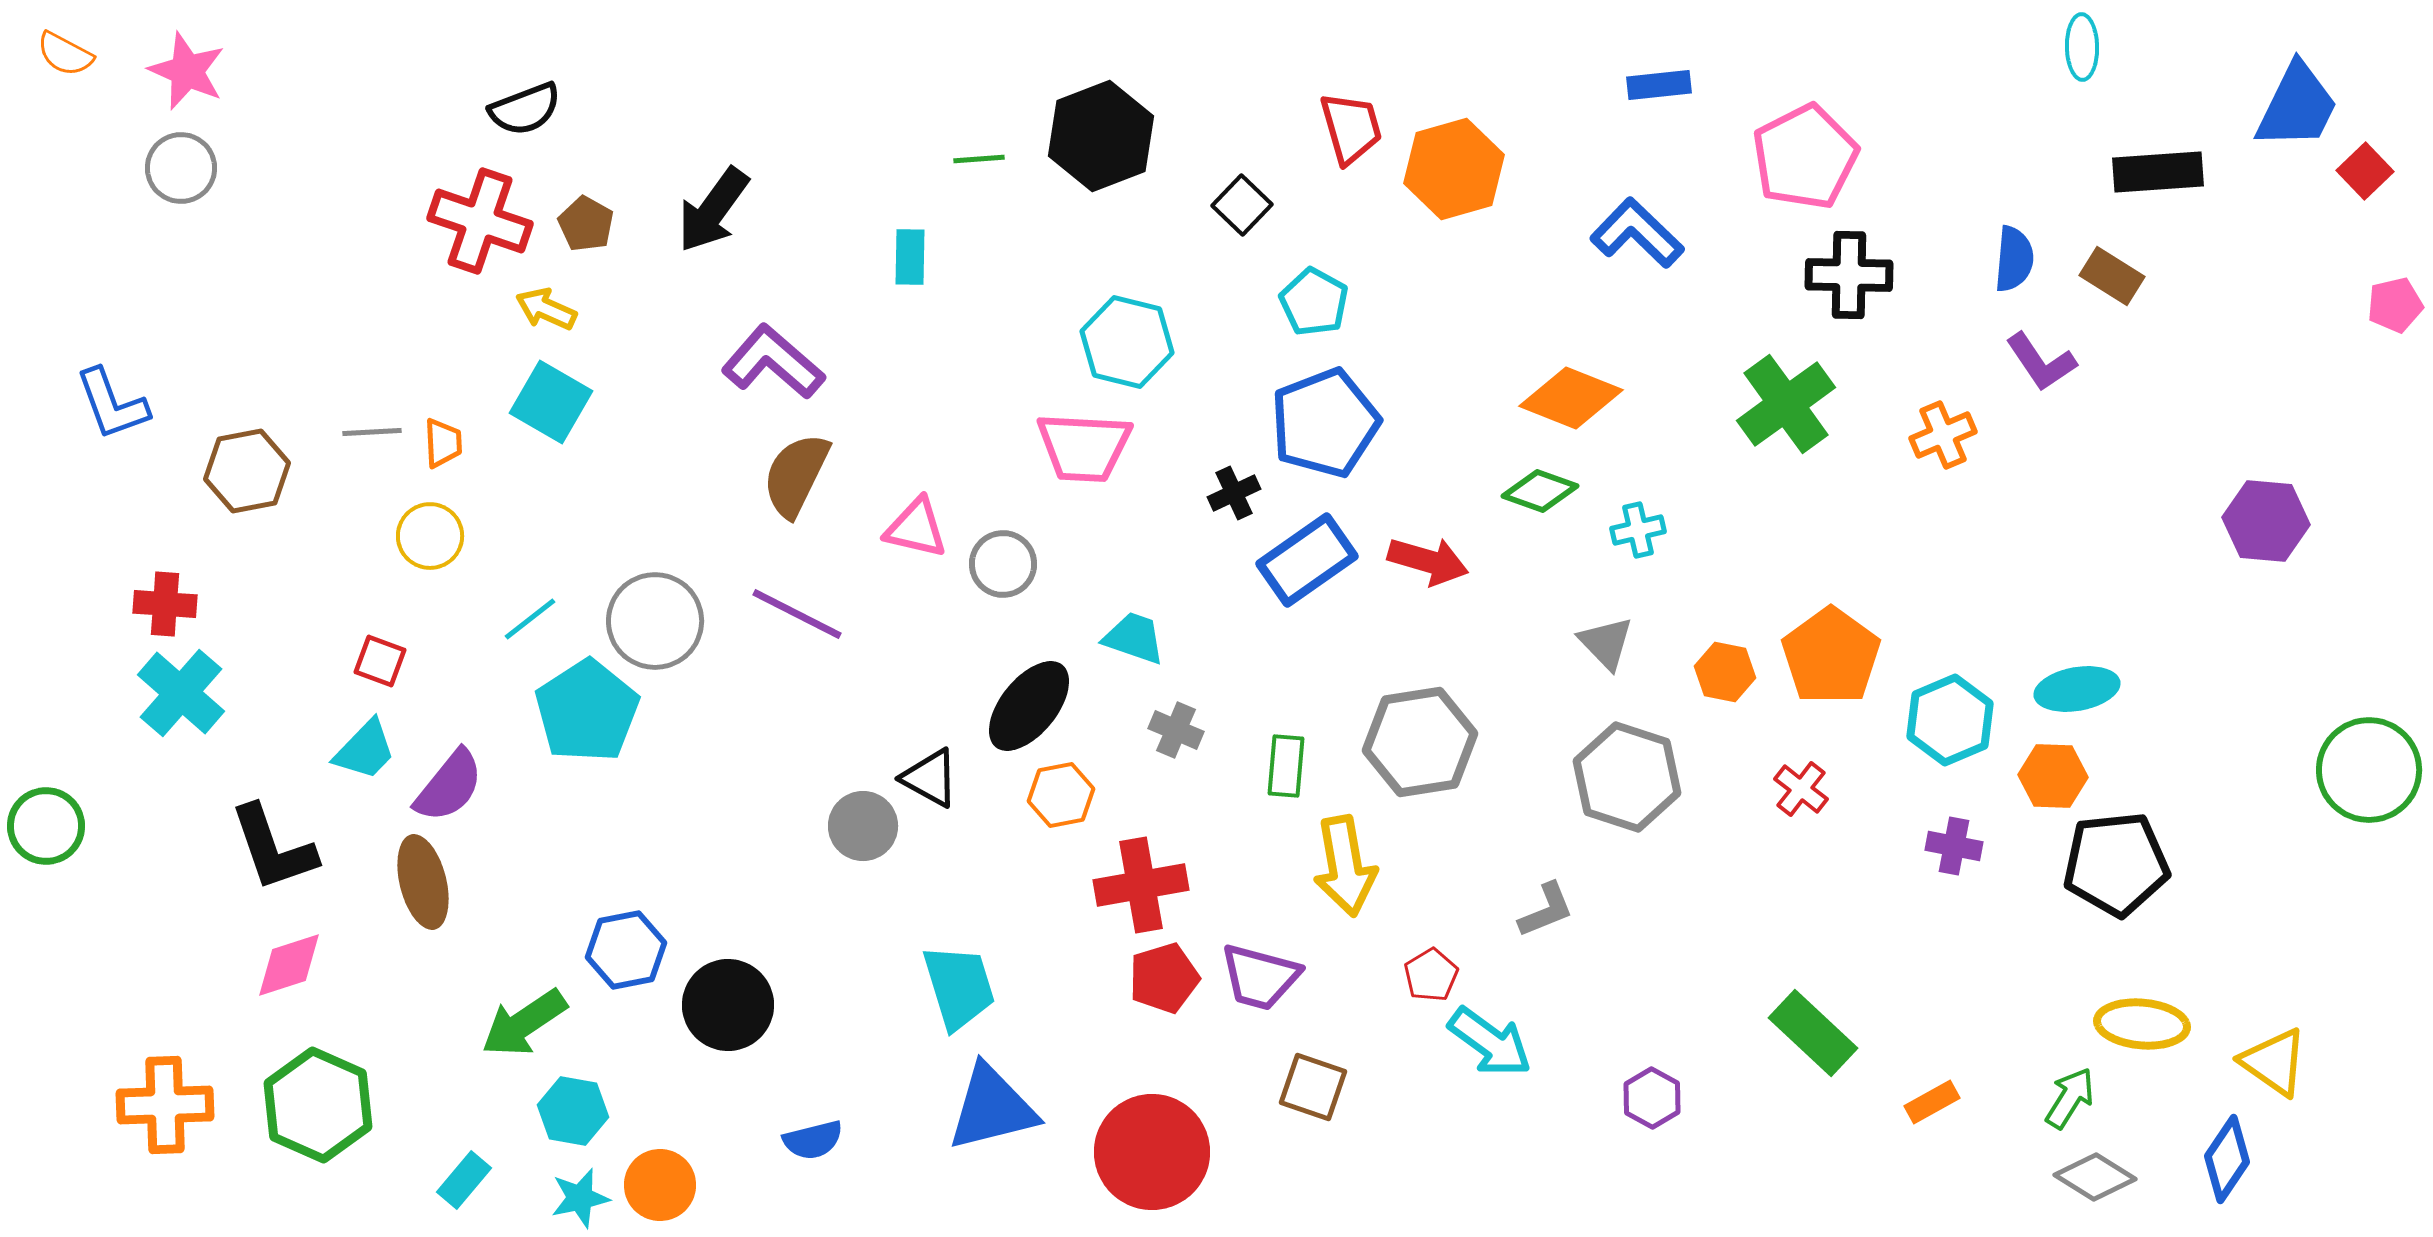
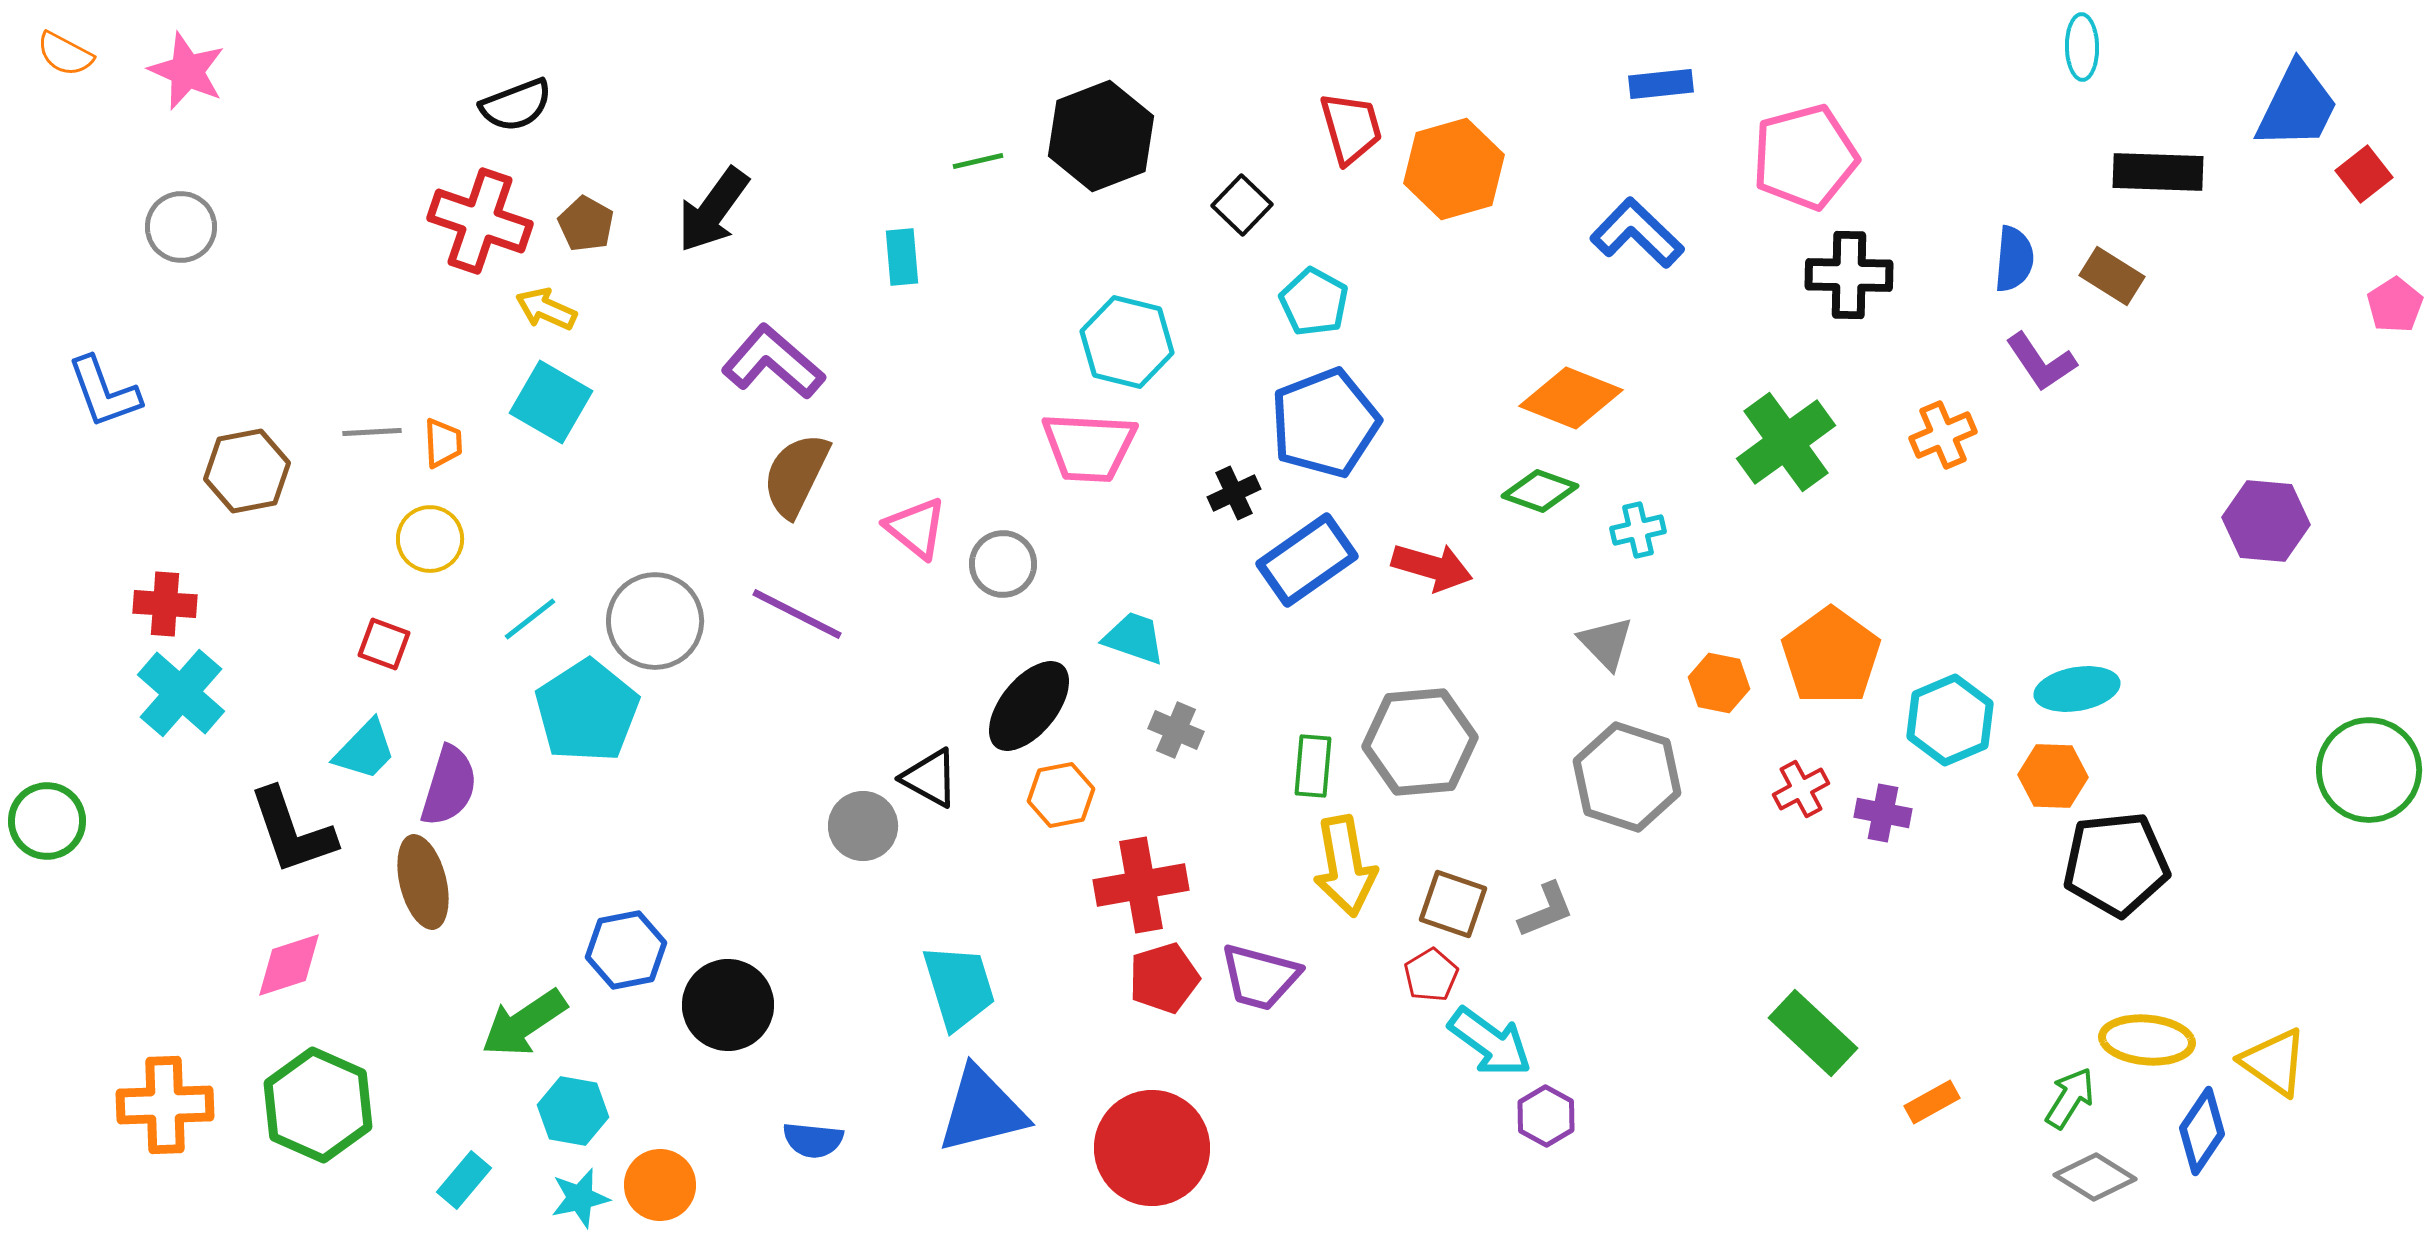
blue rectangle at (1659, 85): moved 2 px right, 1 px up
black semicircle at (525, 109): moved 9 px left, 4 px up
pink pentagon at (1805, 157): rotated 12 degrees clockwise
green line at (979, 159): moved 1 px left, 2 px down; rotated 9 degrees counterclockwise
gray circle at (181, 168): moved 59 px down
red square at (2365, 171): moved 1 px left, 3 px down; rotated 6 degrees clockwise
black rectangle at (2158, 172): rotated 6 degrees clockwise
cyan rectangle at (910, 257): moved 8 px left; rotated 6 degrees counterclockwise
pink pentagon at (2395, 305): rotated 20 degrees counterclockwise
blue L-shape at (112, 404): moved 8 px left, 12 px up
green cross at (1786, 404): moved 38 px down
pink trapezoid at (1084, 447): moved 5 px right
pink triangle at (916, 528): rotated 26 degrees clockwise
yellow circle at (430, 536): moved 3 px down
red arrow at (1428, 561): moved 4 px right, 6 px down
red square at (380, 661): moved 4 px right, 17 px up
orange hexagon at (1725, 672): moved 6 px left, 11 px down
gray hexagon at (1420, 742): rotated 4 degrees clockwise
green rectangle at (1286, 766): moved 27 px right
purple semicircle at (449, 786): rotated 22 degrees counterclockwise
red cross at (1801, 789): rotated 24 degrees clockwise
green circle at (46, 826): moved 1 px right, 5 px up
purple cross at (1954, 846): moved 71 px left, 33 px up
black L-shape at (273, 848): moved 19 px right, 17 px up
yellow ellipse at (2142, 1024): moved 5 px right, 16 px down
brown square at (1313, 1087): moved 140 px right, 183 px up
purple hexagon at (1652, 1098): moved 106 px left, 18 px down
blue triangle at (992, 1108): moved 10 px left, 2 px down
blue semicircle at (813, 1140): rotated 20 degrees clockwise
red circle at (1152, 1152): moved 4 px up
blue diamond at (2227, 1159): moved 25 px left, 28 px up
